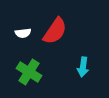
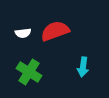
red semicircle: rotated 144 degrees counterclockwise
